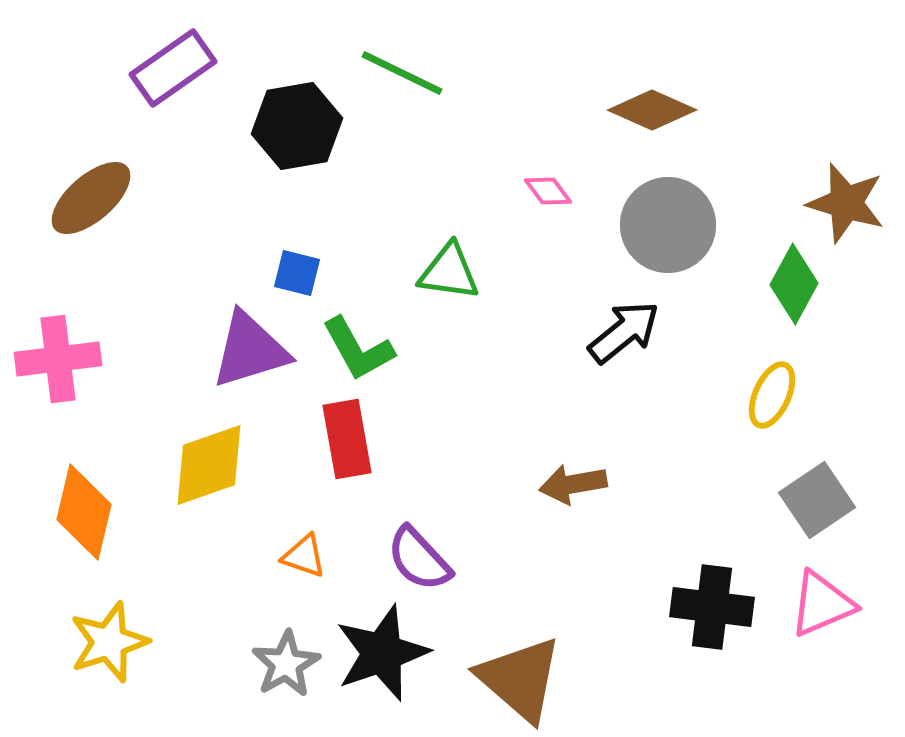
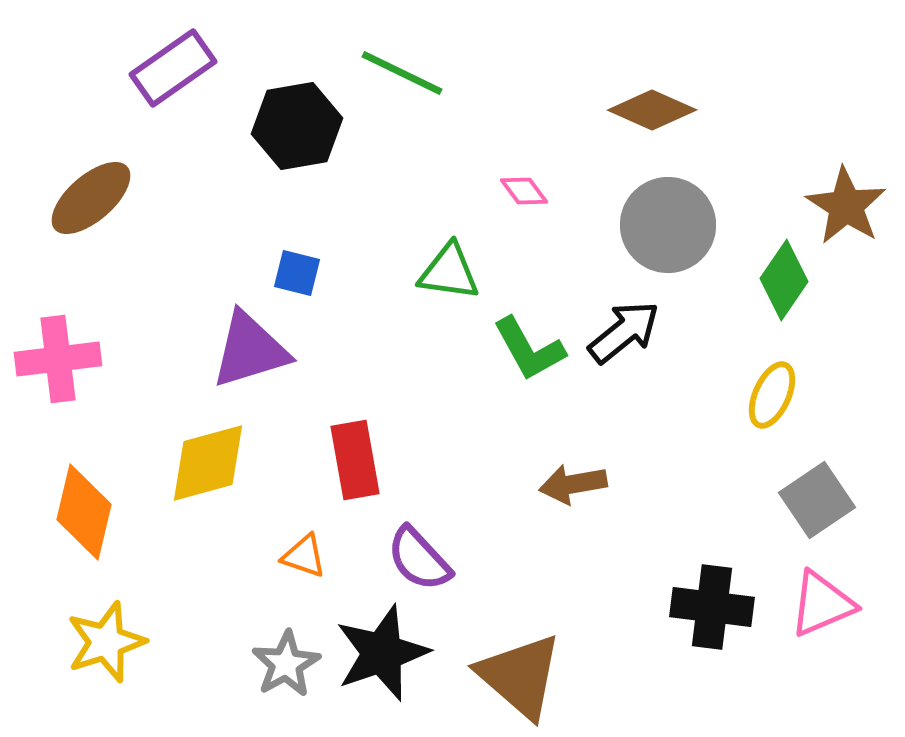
pink diamond: moved 24 px left
brown star: moved 3 px down; rotated 16 degrees clockwise
green diamond: moved 10 px left, 4 px up; rotated 6 degrees clockwise
green L-shape: moved 171 px right
red rectangle: moved 8 px right, 21 px down
yellow diamond: moved 1 px left, 2 px up; rotated 4 degrees clockwise
yellow star: moved 3 px left
brown triangle: moved 3 px up
